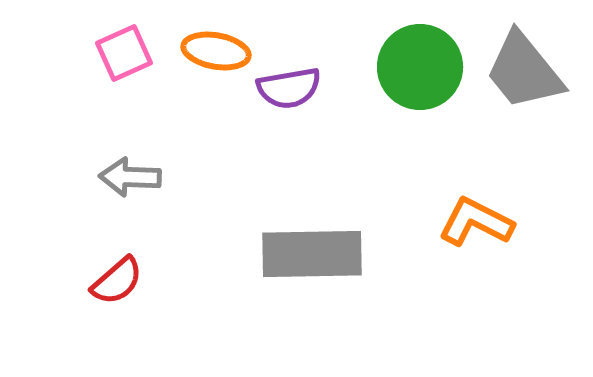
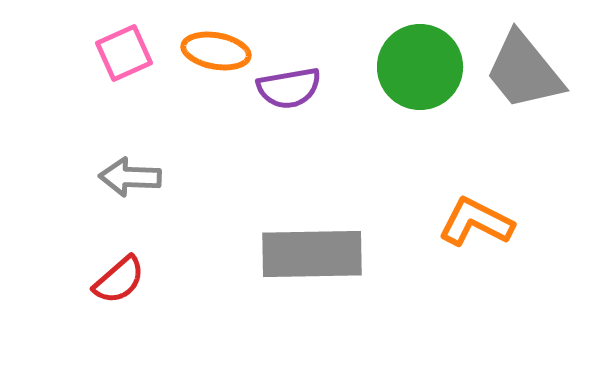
red semicircle: moved 2 px right, 1 px up
